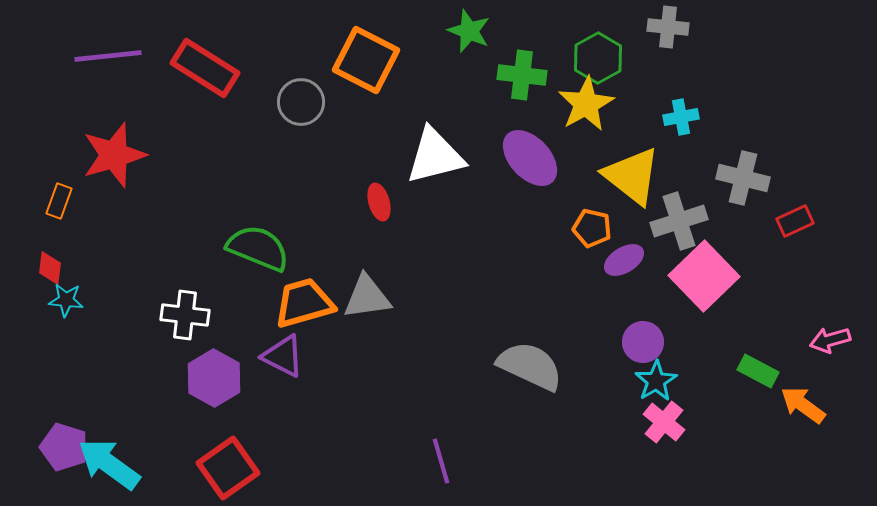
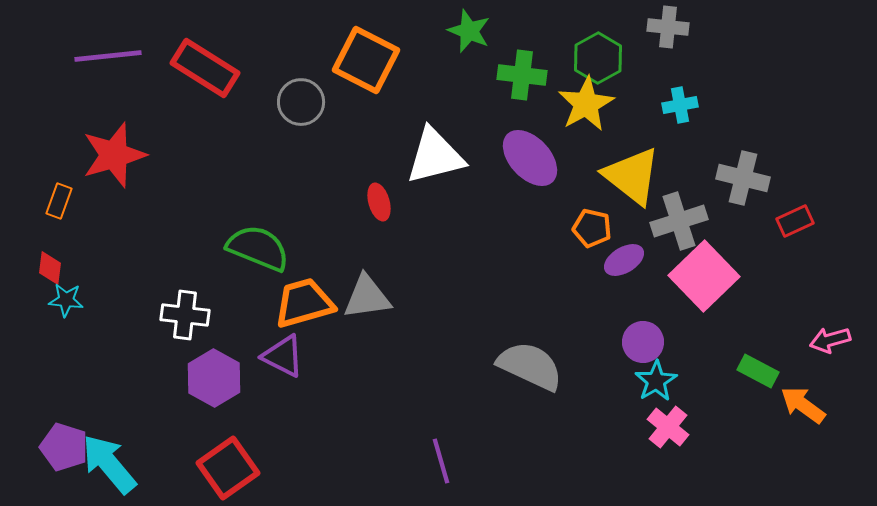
cyan cross at (681, 117): moved 1 px left, 12 px up
pink cross at (664, 422): moved 4 px right, 5 px down
cyan arrow at (109, 464): rotated 14 degrees clockwise
